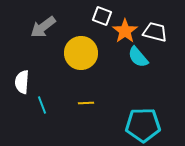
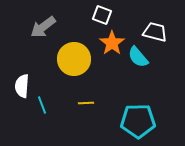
white square: moved 1 px up
orange star: moved 13 px left, 12 px down
yellow circle: moved 7 px left, 6 px down
white semicircle: moved 4 px down
cyan pentagon: moved 5 px left, 4 px up
